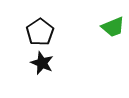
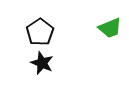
green trapezoid: moved 3 px left, 1 px down
